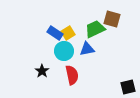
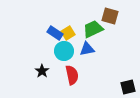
brown square: moved 2 px left, 3 px up
green trapezoid: moved 2 px left
